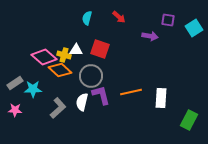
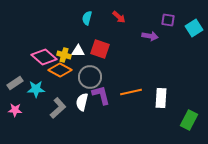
white triangle: moved 2 px right, 1 px down
orange diamond: rotated 15 degrees counterclockwise
gray circle: moved 1 px left, 1 px down
cyan star: moved 3 px right
